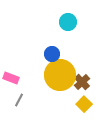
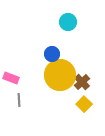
gray line: rotated 32 degrees counterclockwise
